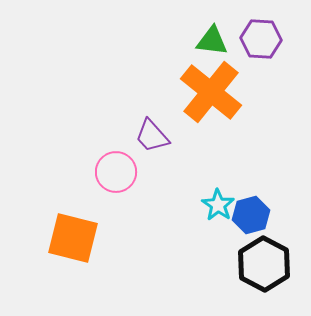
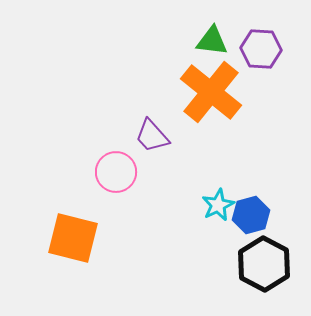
purple hexagon: moved 10 px down
cyan star: rotated 12 degrees clockwise
